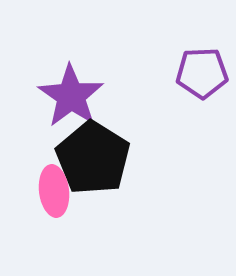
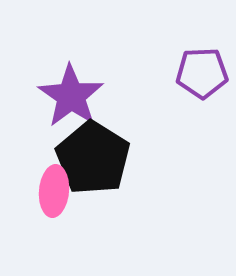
pink ellipse: rotated 12 degrees clockwise
